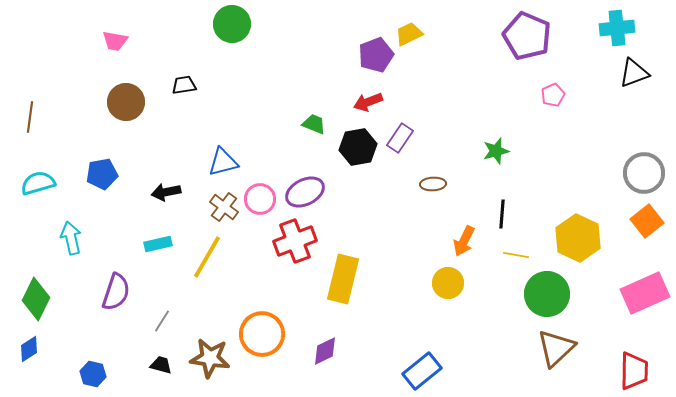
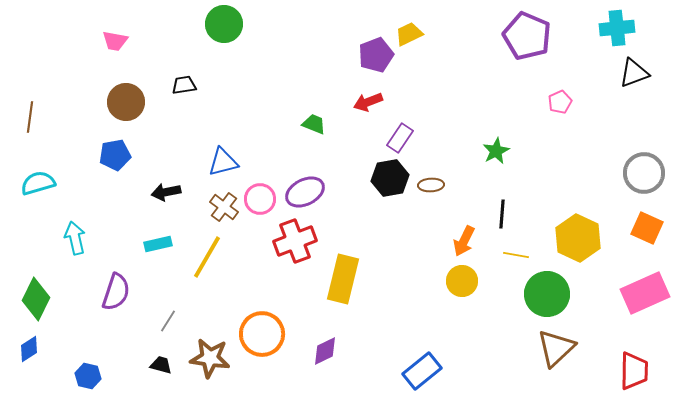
green circle at (232, 24): moved 8 px left
pink pentagon at (553, 95): moved 7 px right, 7 px down
black hexagon at (358, 147): moved 32 px right, 31 px down
green star at (496, 151): rotated 12 degrees counterclockwise
blue pentagon at (102, 174): moved 13 px right, 19 px up
brown ellipse at (433, 184): moved 2 px left, 1 px down
orange square at (647, 221): moved 7 px down; rotated 28 degrees counterclockwise
cyan arrow at (71, 238): moved 4 px right
yellow circle at (448, 283): moved 14 px right, 2 px up
gray line at (162, 321): moved 6 px right
blue hexagon at (93, 374): moved 5 px left, 2 px down
